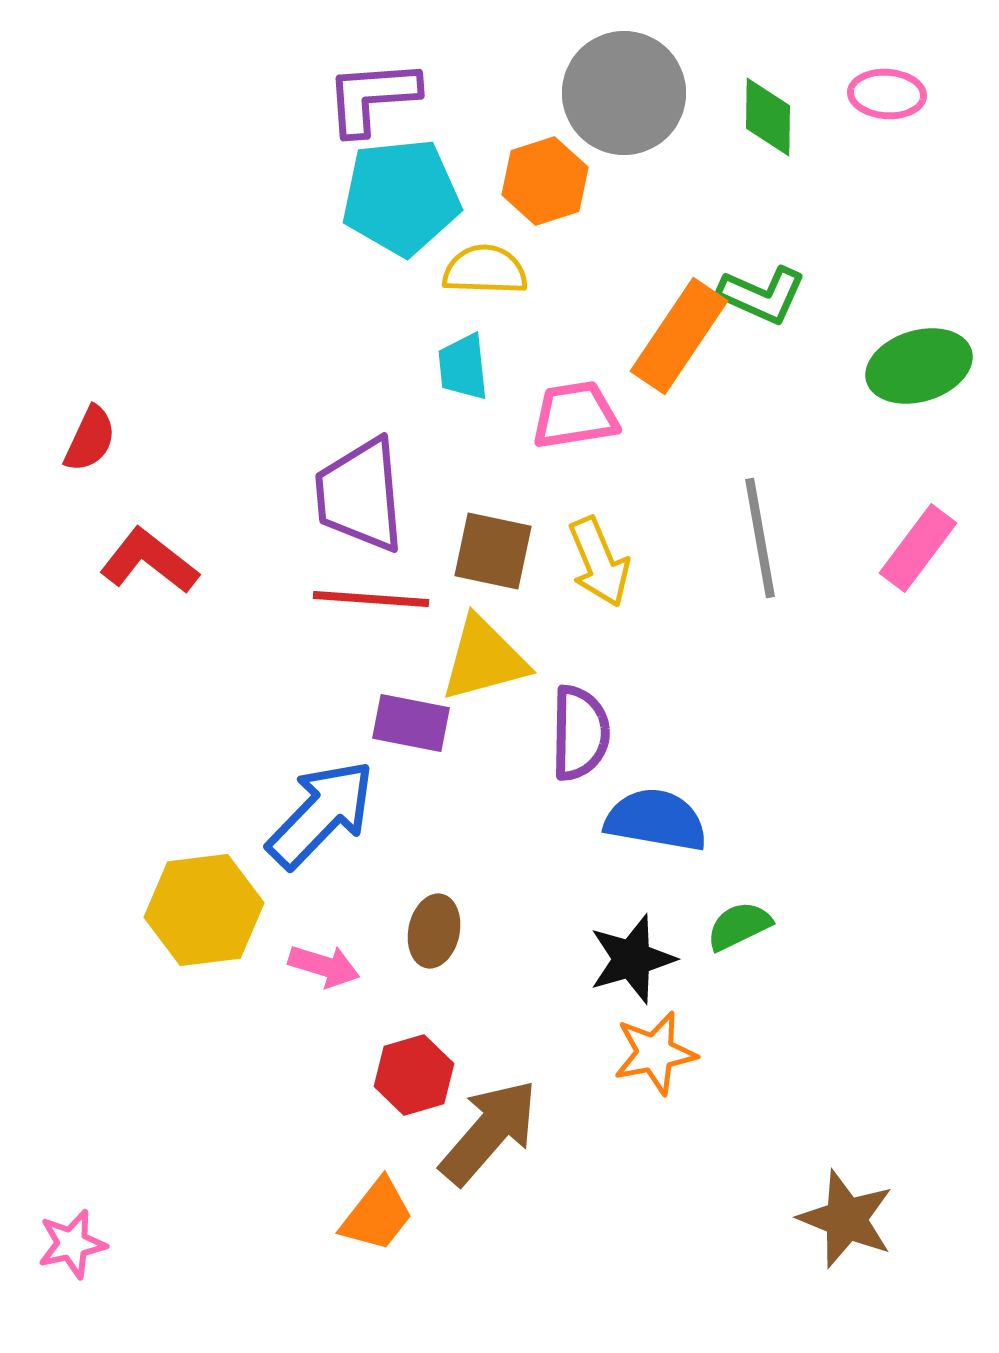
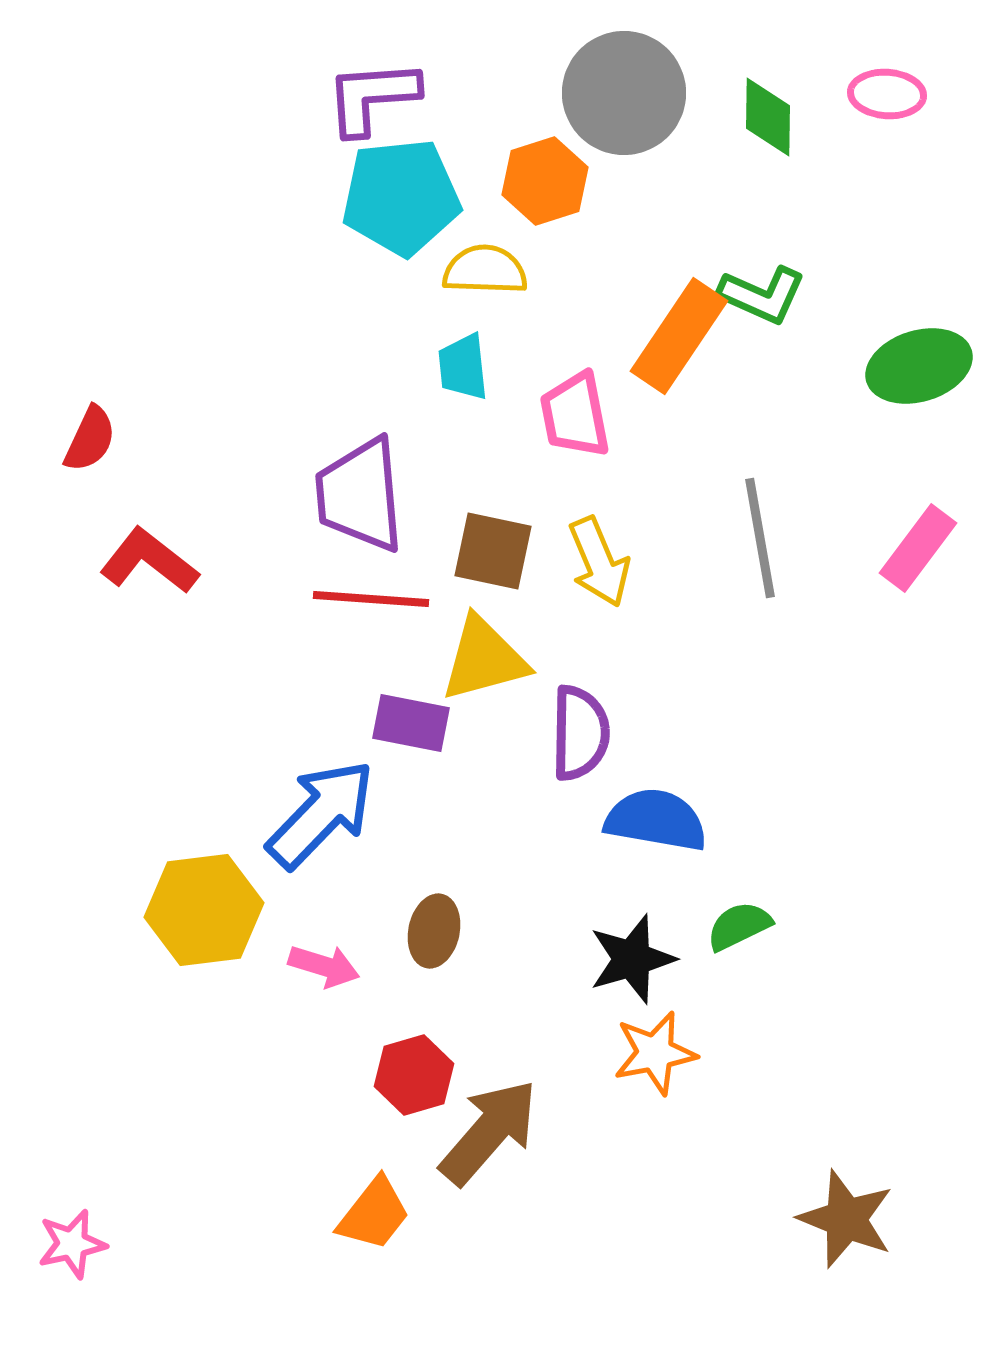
pink trapezoid: rotated 92 degrees counterclockwise
orange trapezoid: moved 3 px left, 1 px up
